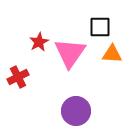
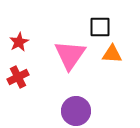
red star: moved 20 px left
pink triangle: moved 2 px down
